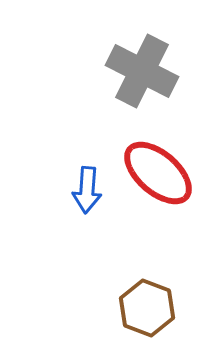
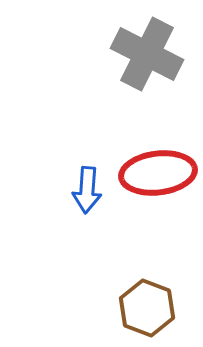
gray cross: moved 5 px right, 17 px up
red ellipse: rotated 48 degrees counterclockwise
